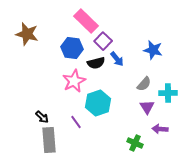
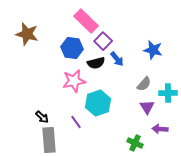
pink star: rotated 15 degrees clockwise
